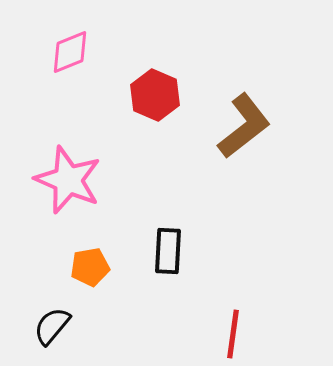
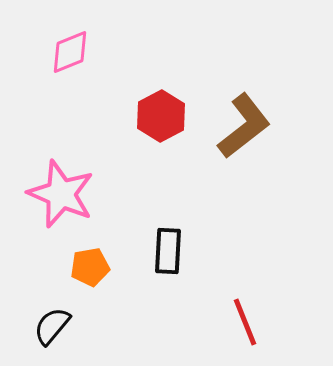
red hexagon: moved 6 px right, 21 px down; rotated 9 degrees clockwise
pink star: moved 7 px left, 14 px down
red line: moved 12 px right, 12 px up; rotated 30 degrees counterclockwise
